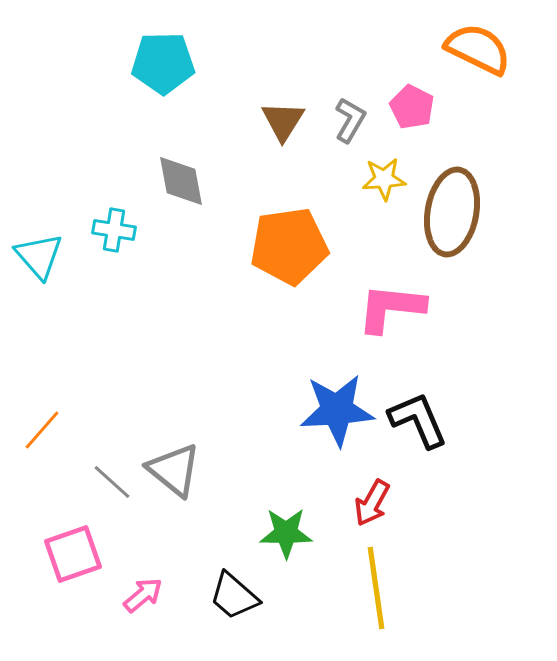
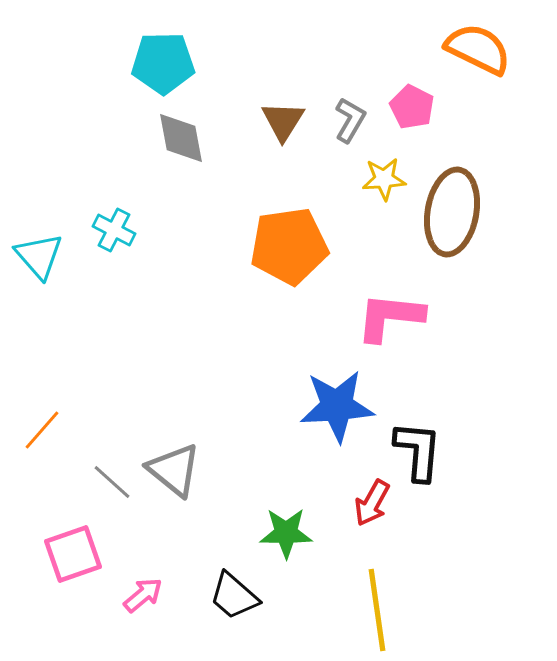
gray diamond: moved 43 px up
cyan cross: rotated 18 degrees clockwise
pink L-shape: moved 1 px left, 9 px down
blue star: moved 4 px up
black L-shape: moved 31 px down; rotated 28 degrees clockwise
yellow line: moved 1 px right, 22 px down
